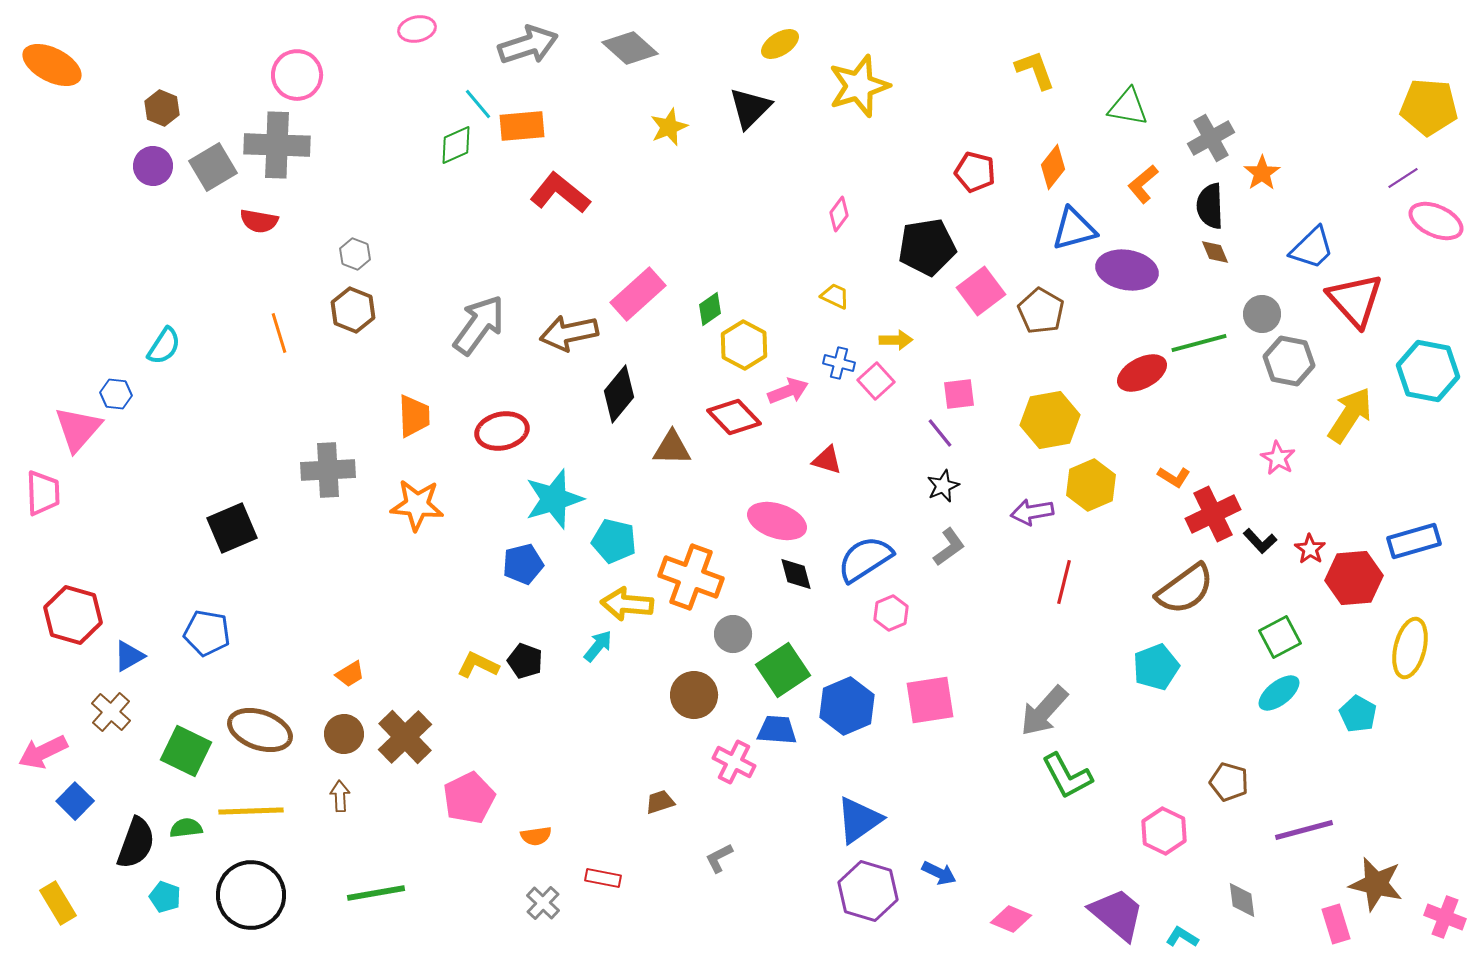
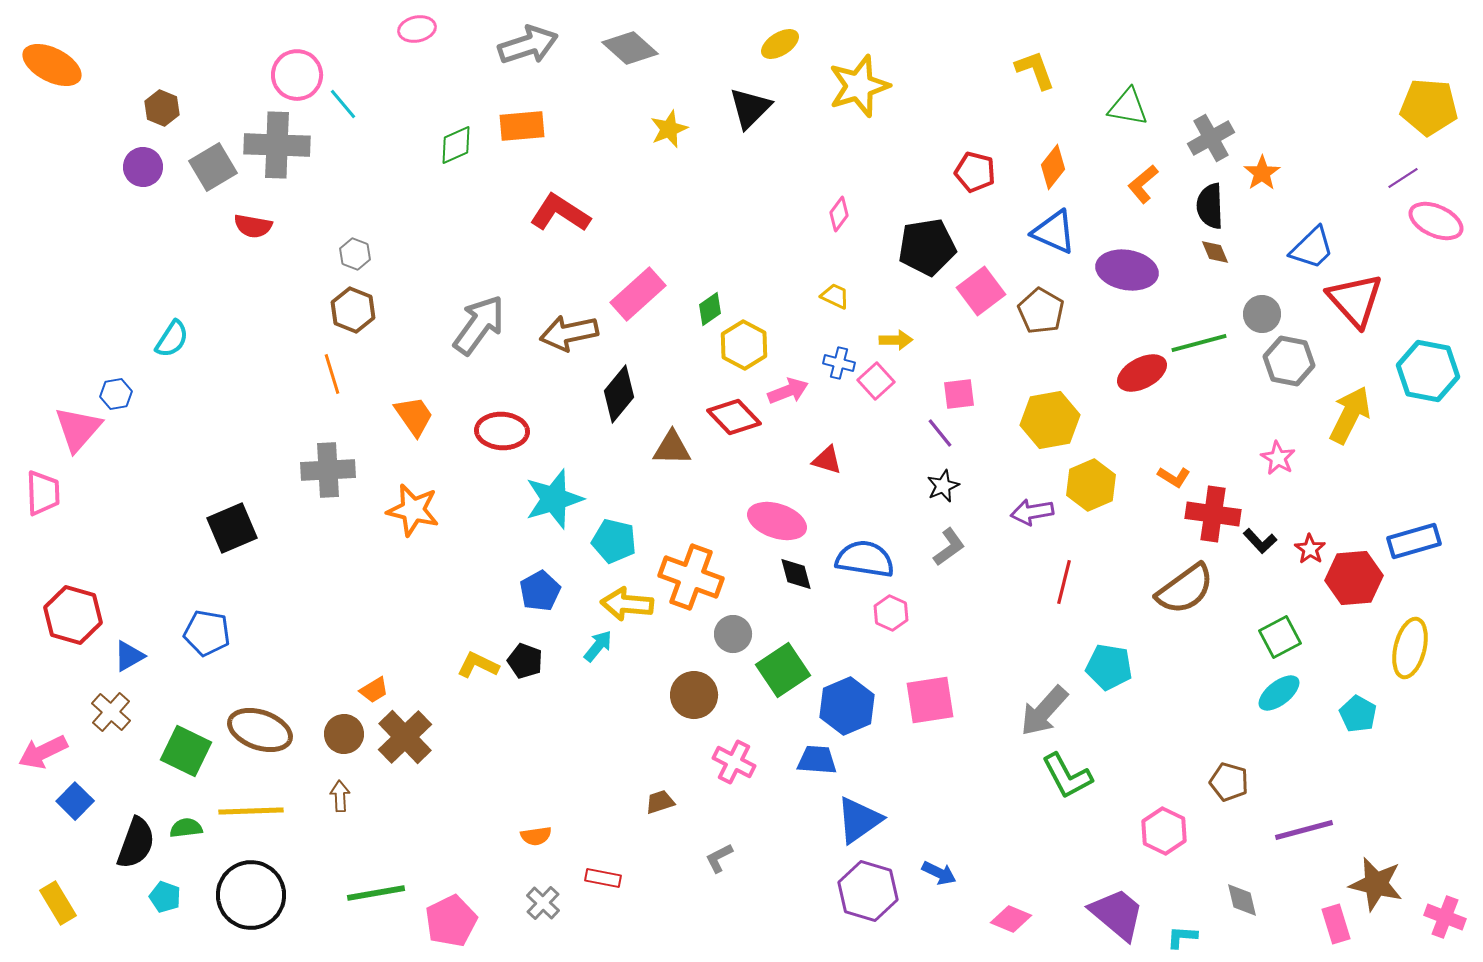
cyan line at (478, 104): moved 135 px left
yellow star at (669, 127): moved 2 px down
purple circle at (153, 166): moved 10 px left, 1 px down
red L-shape at (560, 193): moved 20 px down; rotated 6 degrees counterclockwise
red semicircle at (259, 221): moved 6 px left, 5 px down
blue triangle at (1074, 229): moved 20 px left, 3 px down; rotated 39 degrees clockwise
orange line at (279, 333): moved 53 px right, 41 px down
cyan semicircle at (164, 346): moved 8 px right, 7 px up
blue hexagon at (116, 394): rotated 16 degrees counterclockwise
yellow arrow at (1350, 415): rotated 6 degrees counterclockwise
orange trapezoid at (414, 416): rotated 33 degrees counterclockwise
red ellipse at (502, 431): rotated 15 degrees clockwise
orange star at (417, 505): moved 4 px left, 5 px down; rotated 8 degrees clockwise
red cross at (1213, 514): rotated 34 degrees clockwise
blue semicircle at (865, 559): rotated 42 degrees clockwise
blue pentagon at (523, 564): moved 17 px right, 27 px down; rotated 15 degrees counterclockwise
pink hexagon at (891, 613): rotated 12 degrees counterclockwise
cyan pentagon at (1156, 667): moved 47 px left; rotated 30 degrees clockwise
orange trapezoid at (350, 674): moved 24 px right, 16 px down
blue trapezoid at (777, 730): moved 40 px right, 30 px down
pink pentagon at (469, 798): moved 18 px left, 123 px down
gray diamond at (1242, 900): rotated 6 degrees counterclockwise
cyan L-shape at (1182, 937): rotated 28 degrees counterclockwise
